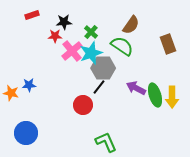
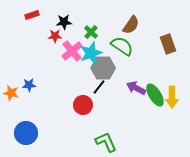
green ellipse: rotated 15 degrees counterclockwise
